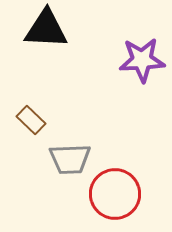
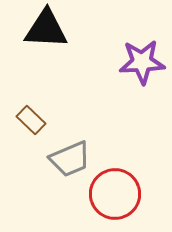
purple star: moved 2 px down
gray trapezoid: rotated 21 degrees counterclockwise
